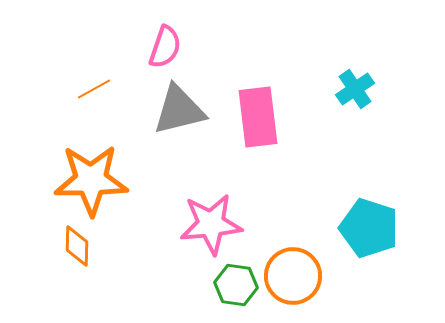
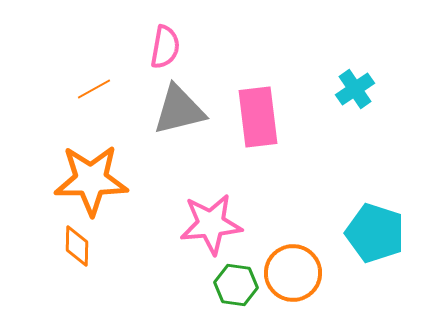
pink semicircle: rotated 9 degrees counterclockwise
cyan pentagon: moved 6 px right, 5 px down
orange circle: moved 3 px up
